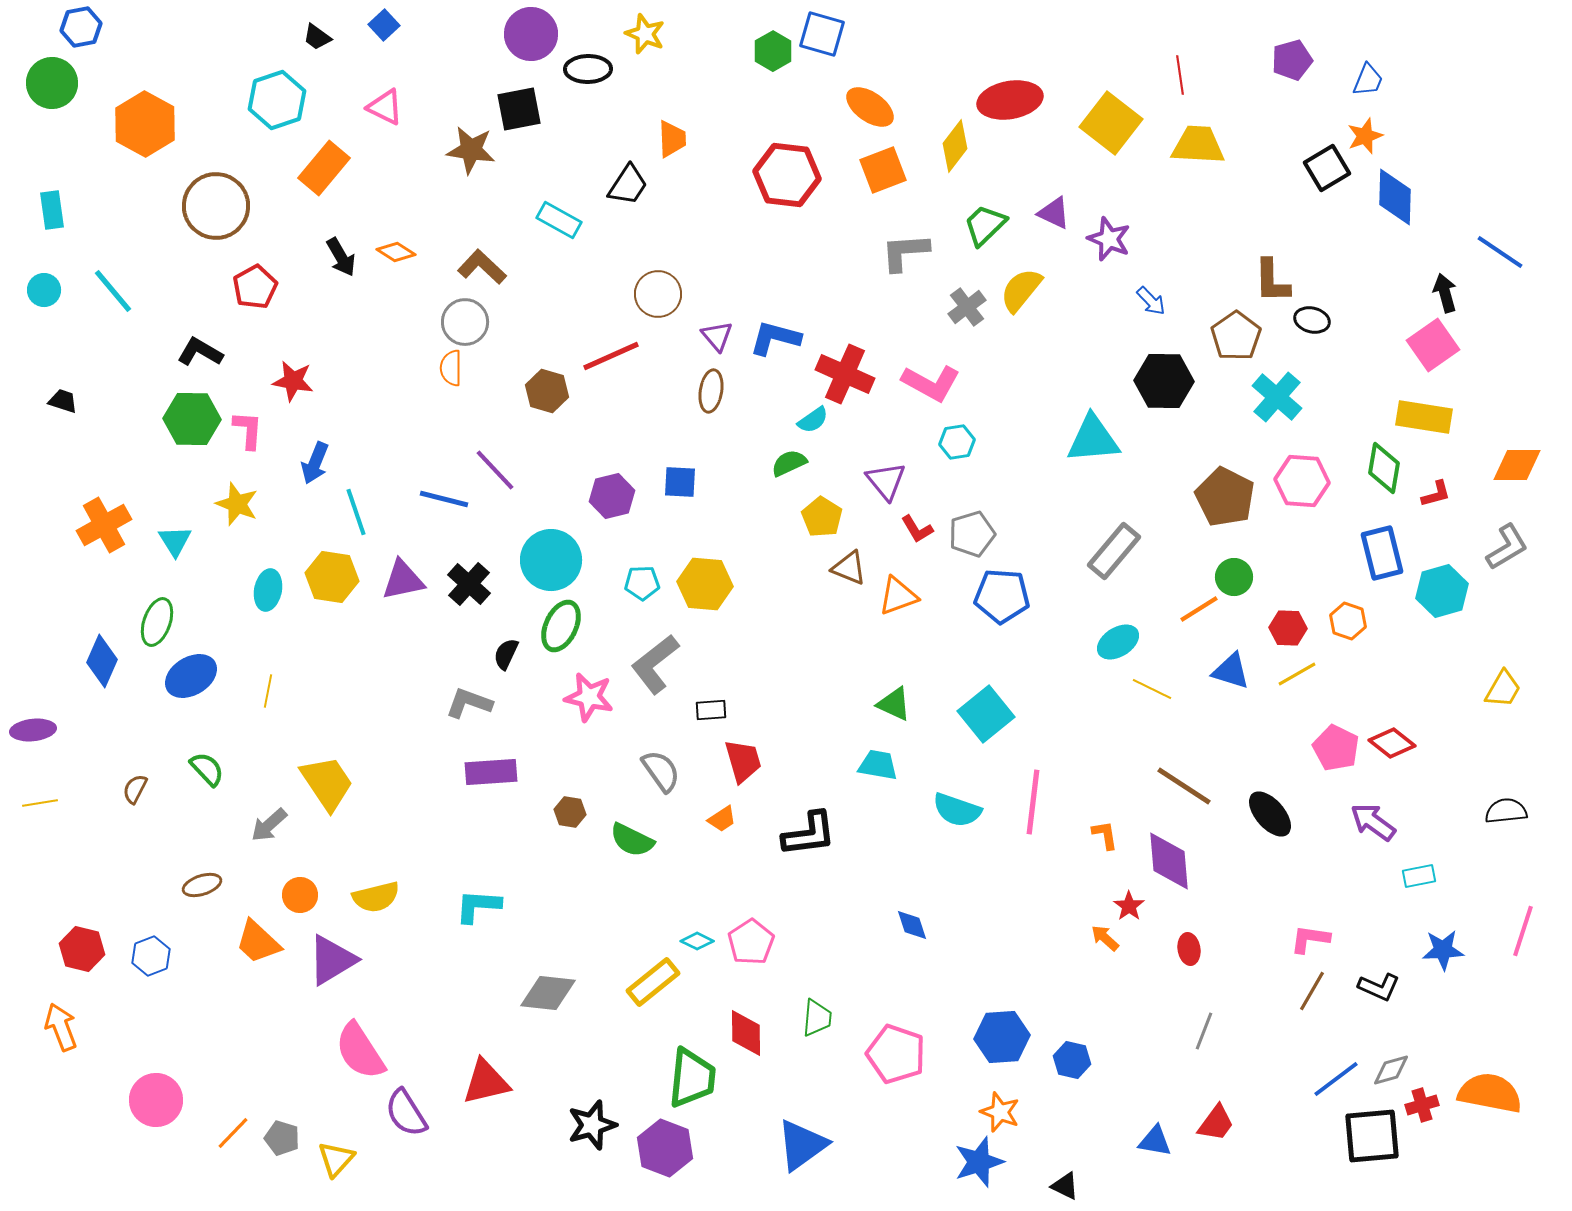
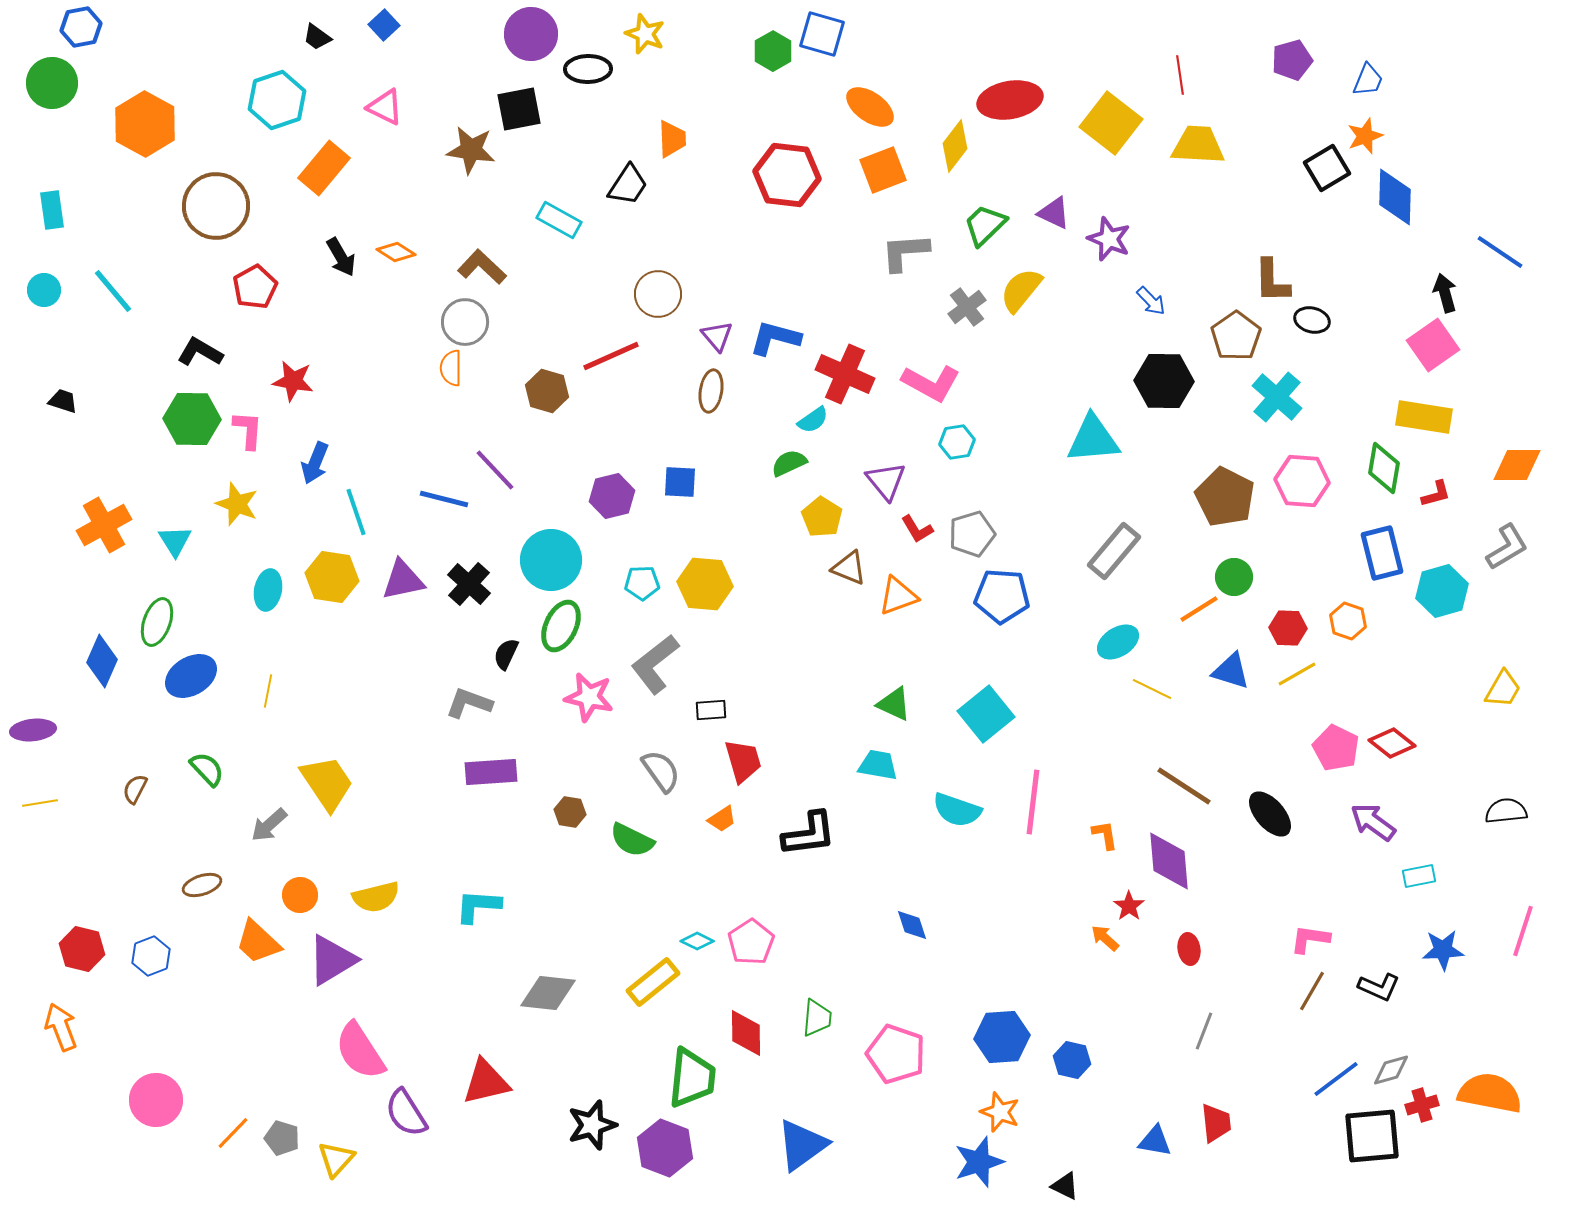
red trapezoid at (1216, 1123): rotated 42 degrees counterclockwise
